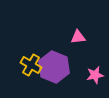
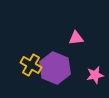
pink triangle: moved 2 px left, 1 px down
purple hexagon: moved 1 px right, 1 px down
